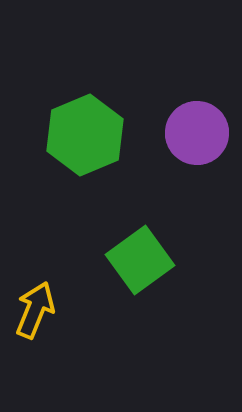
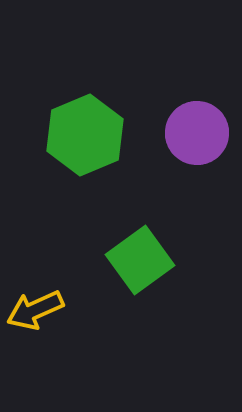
yellow arrow: rotated 136 degrees counterclockwise
